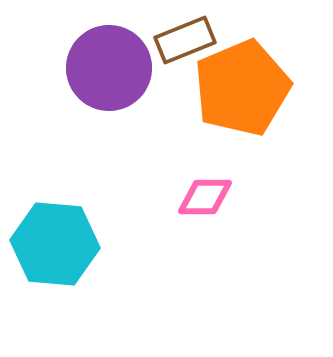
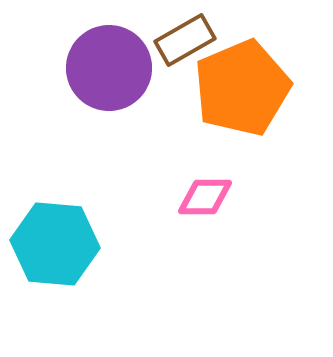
brown rectangle: rotated 8 degrees counterclockwise
